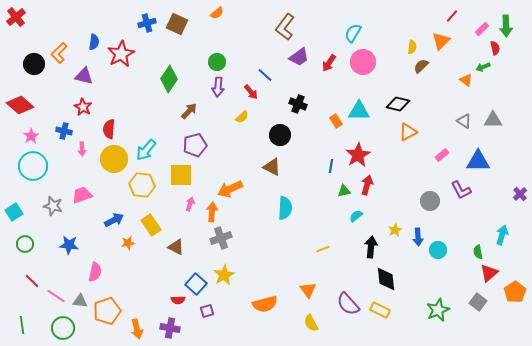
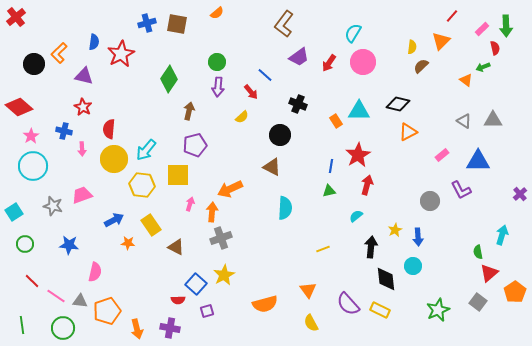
brown square at (177, 24): rotated 15 degrees counterclockwise
brown L-shape at (285, 27): moved 1 px left, 3 px up
red diamond at (20, 105): moved 1 px left, 2 px down
brown arrow at (189, 111): rotated 30 degrees counterclockwise
yellow square at (181, 175): moved 3 px left
green triangle at (344, 191): moved 15 px left
orange star at (128, 243): rotated 16 degrees clockwise
cyan circle at (438, 250): moved 25 px left, 16 px down
